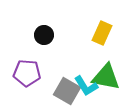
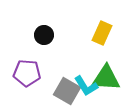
green triangle: moved 1 px down; rotated 8 degrees counterclockwise
